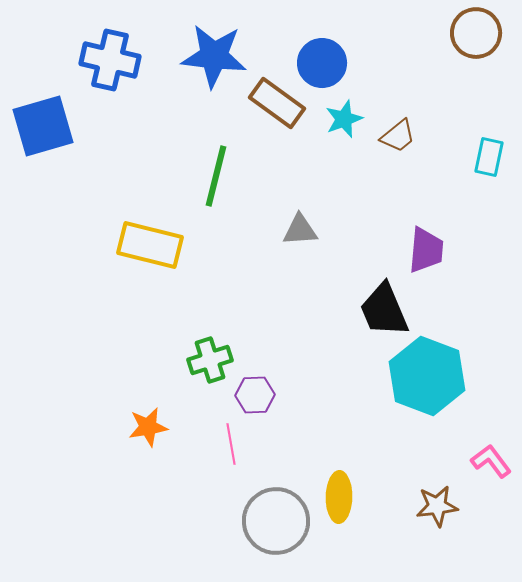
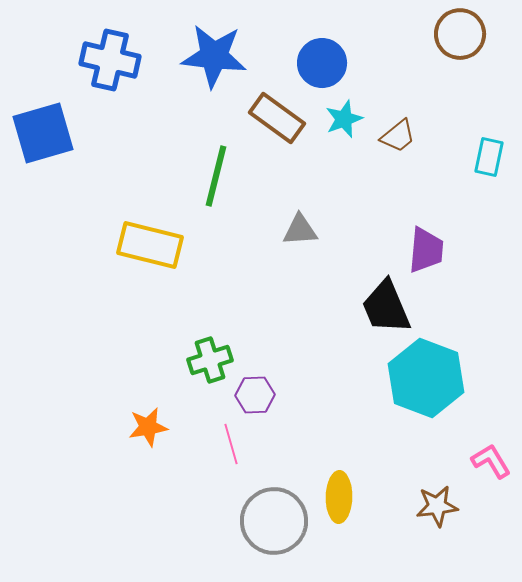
brown circle: moved 16 px left, 1 px down
brown rectangle: moved 15 px down
blue square: moved 7 px down
black trapezoid: moved 2 px right, 3 px up
cyan hexagon: moved 1 px left, 2 px down
pink line: rotated 6 degrees counterclockwise
pink L-shape: rotated 6 degrees clockwise
gray circle: moved 2 px left
